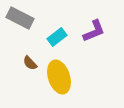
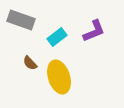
gray rectangle: moved 1 px right, 2 px down; rotated 8 degrees counterclockwise
